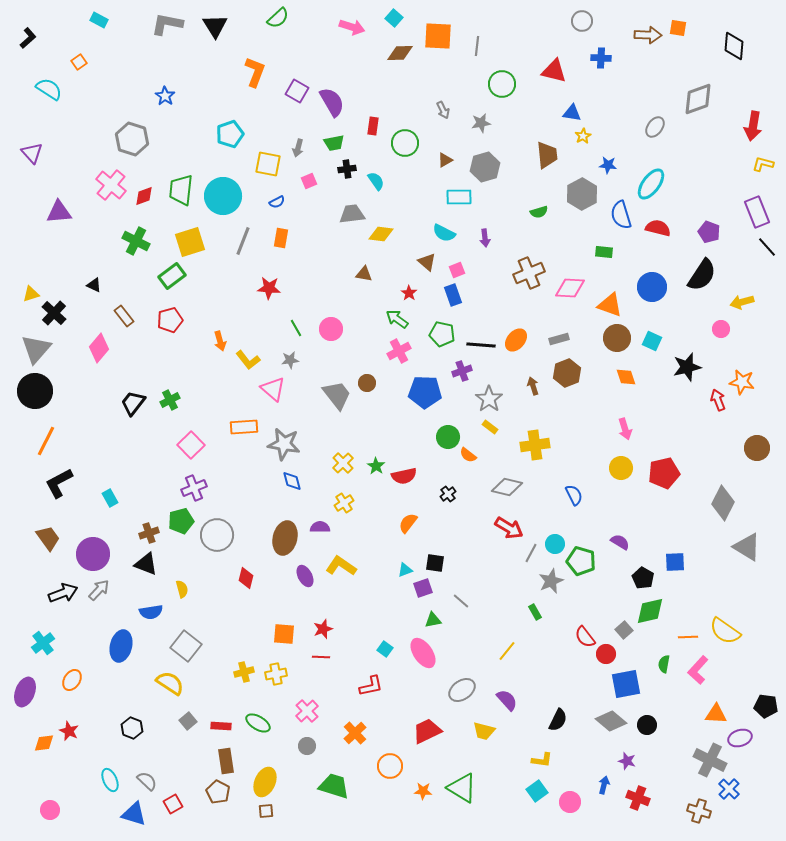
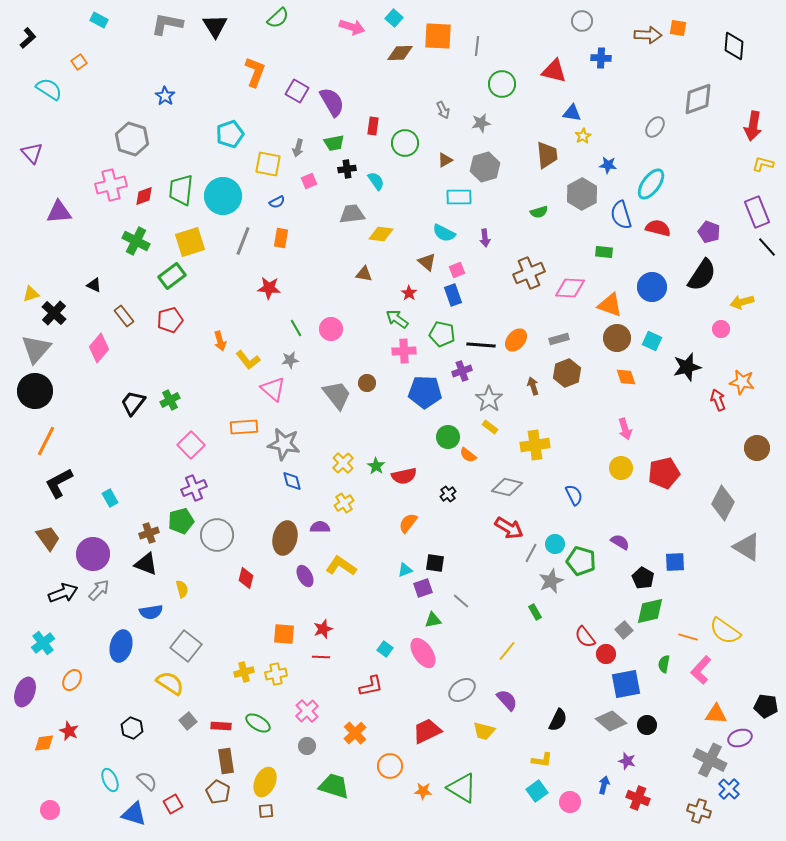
pink cross at (111, 185): rotated 36 degrees clockwise
pink cross at (399, 351): moved 5 px right; rotated 25 degrees clockwise
orange line at (688, 637): rotated 18 degrees clockwise
pink L-shape at (698, 670): moved 3 px right
